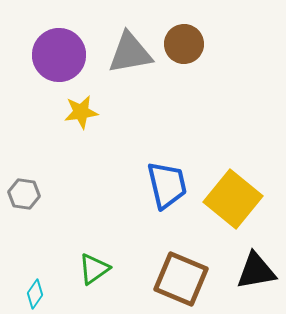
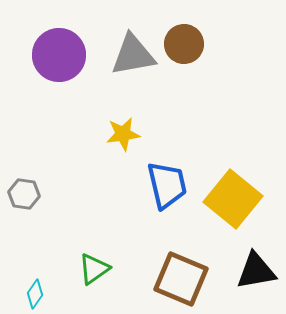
gray triangle: moved 3 px right, 2 px down
yellow star: moved 42 px right, 22 px down
